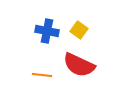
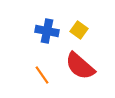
red semicircle: moved 1 px right, 1 px down; rotated 16 degrees clockwise
orange line: rotated 48 degrees clockwise
